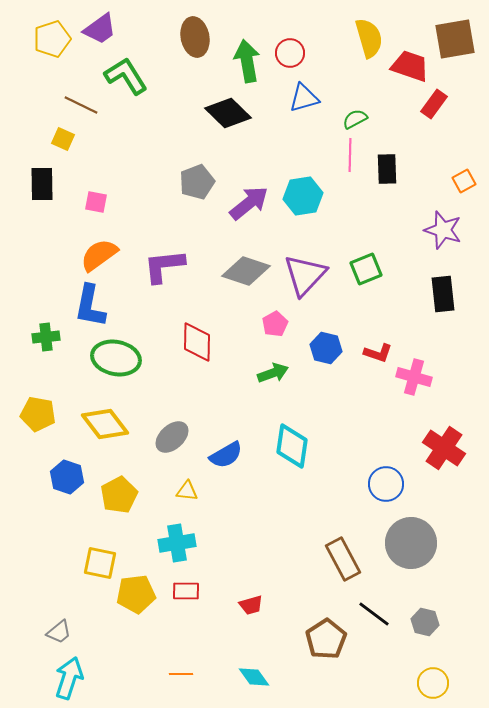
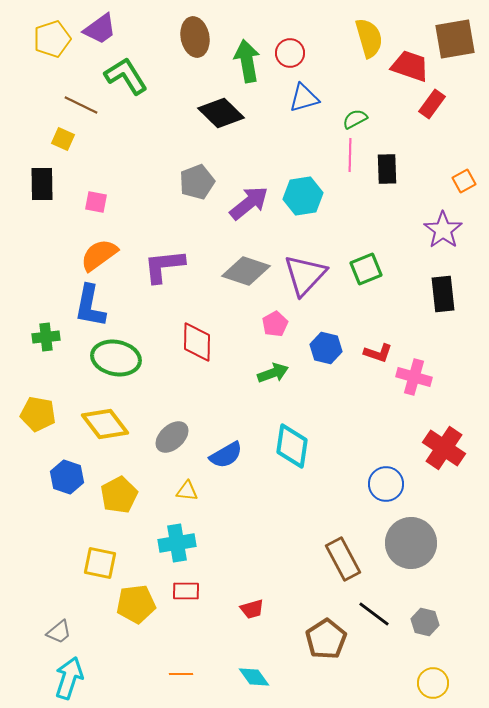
red rectangle at (434, 104): moved 2 px left
black diamond at (228, 113): moved 7 px left
purple star at (443, 230): rotated 18 degrees clockwise
yellow pentagon at (136, 594): moved 10 px down
red trapezoid at (251, 605): moved 1 px right, 4 px down
